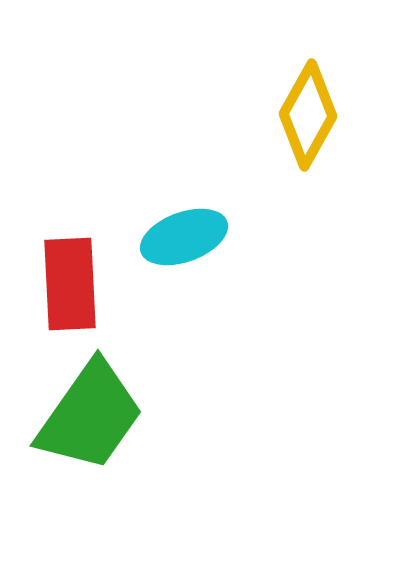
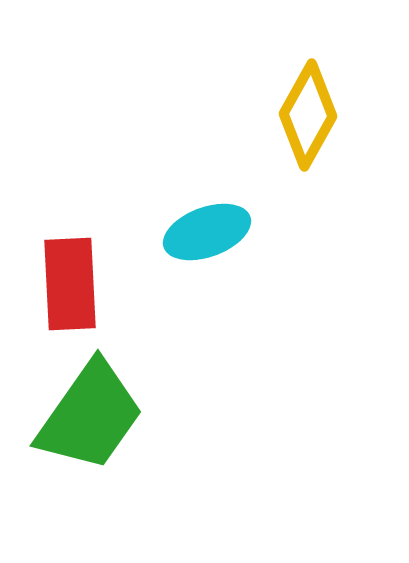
cyan ellipse: moved 23 px right, 5 px up
